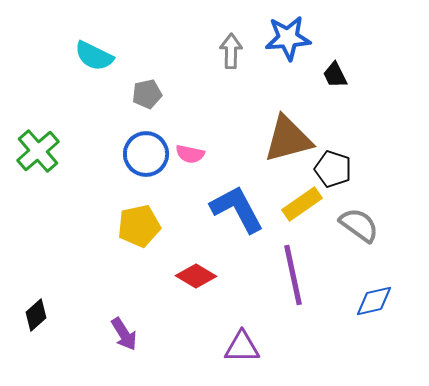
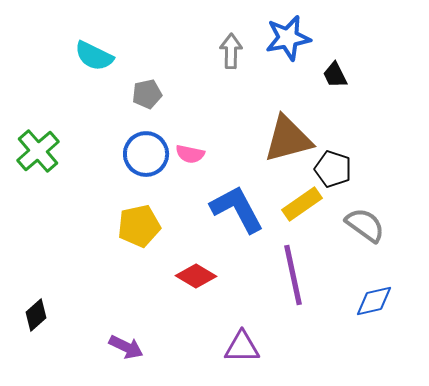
blue star: rotated 6 degrees counterclockwise
gray semicircle: moved 6 px right
purple arrow: moved 2 px right, 13 px down; rotated 32 degrees counterclockwise
